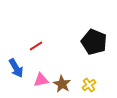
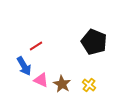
blue arrow: moved 8 px right, 2 px up
pink triangle: rotated 35 degrees clockwise
yellow cross: rotated 16 degrees counterclockwise
